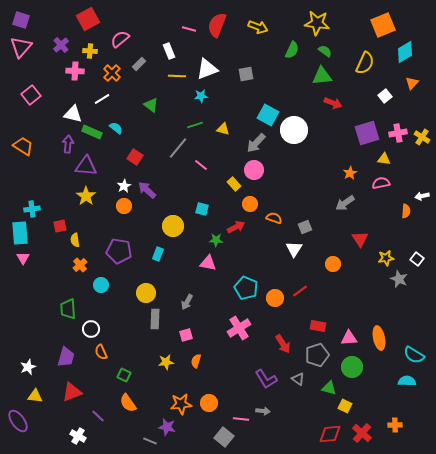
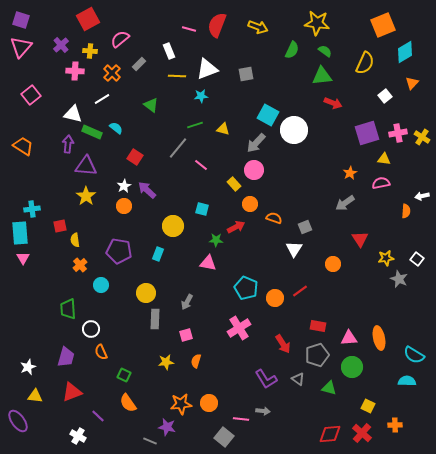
yellow square at (345, 406): moved 23 px right
